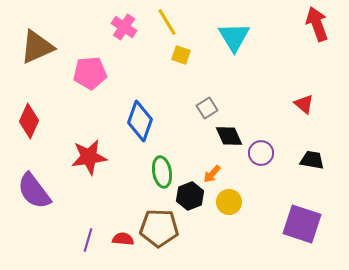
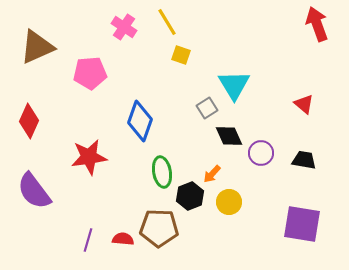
cyan triangle: moved 48 px down
black trapezoid: moved 8 px left
purple square: rotated 9 degrees counterclockwise
